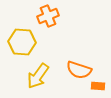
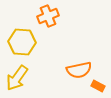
orange semicircle: rotated 30 degrees counterclockwise
yellow arrow: moved 21 px left, 2 px down
orange rectangle: rotated 24 degrees clockwise
